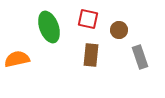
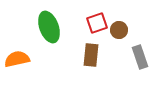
red square: moved 9 px right, 4 px down; rotated 30 degrees counterclockwise
